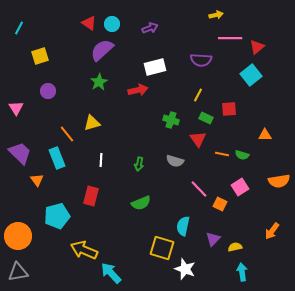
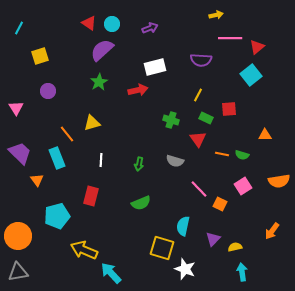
pink square at (240, 187): moved 3 px right, 1 px up
